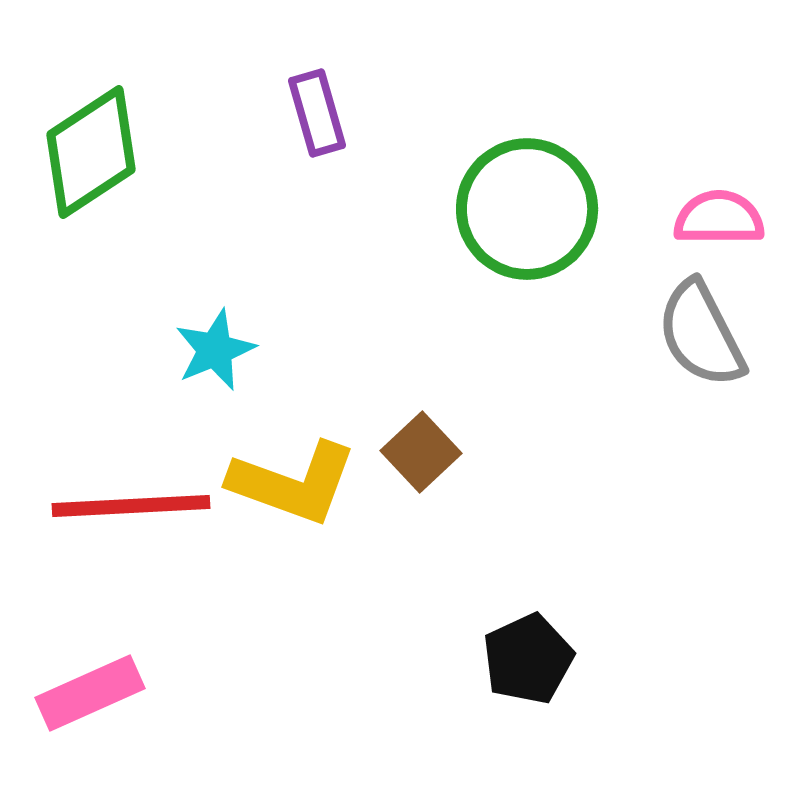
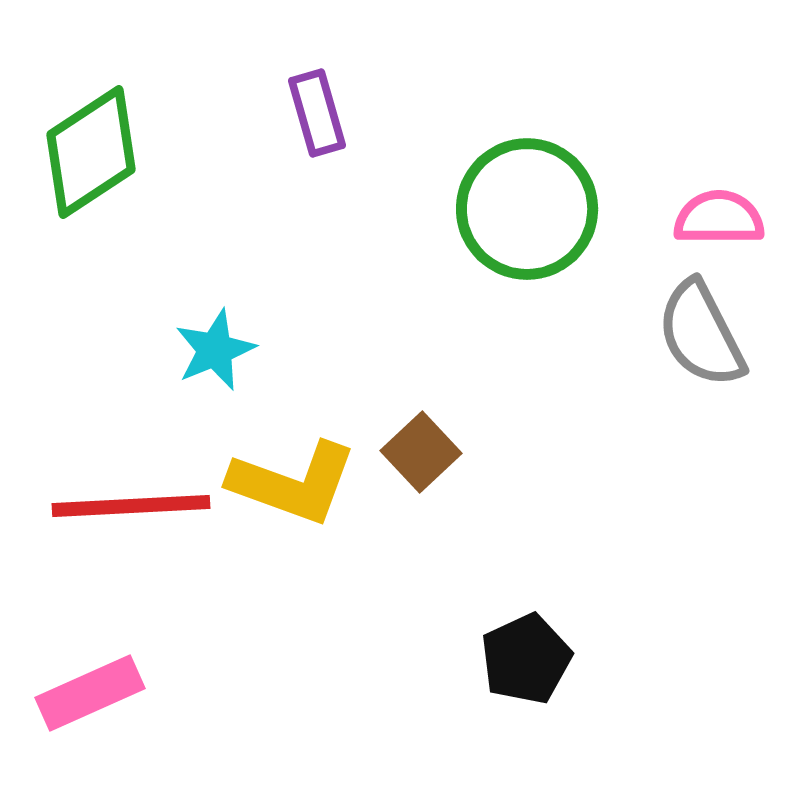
black pentagon: moved 2 px left
